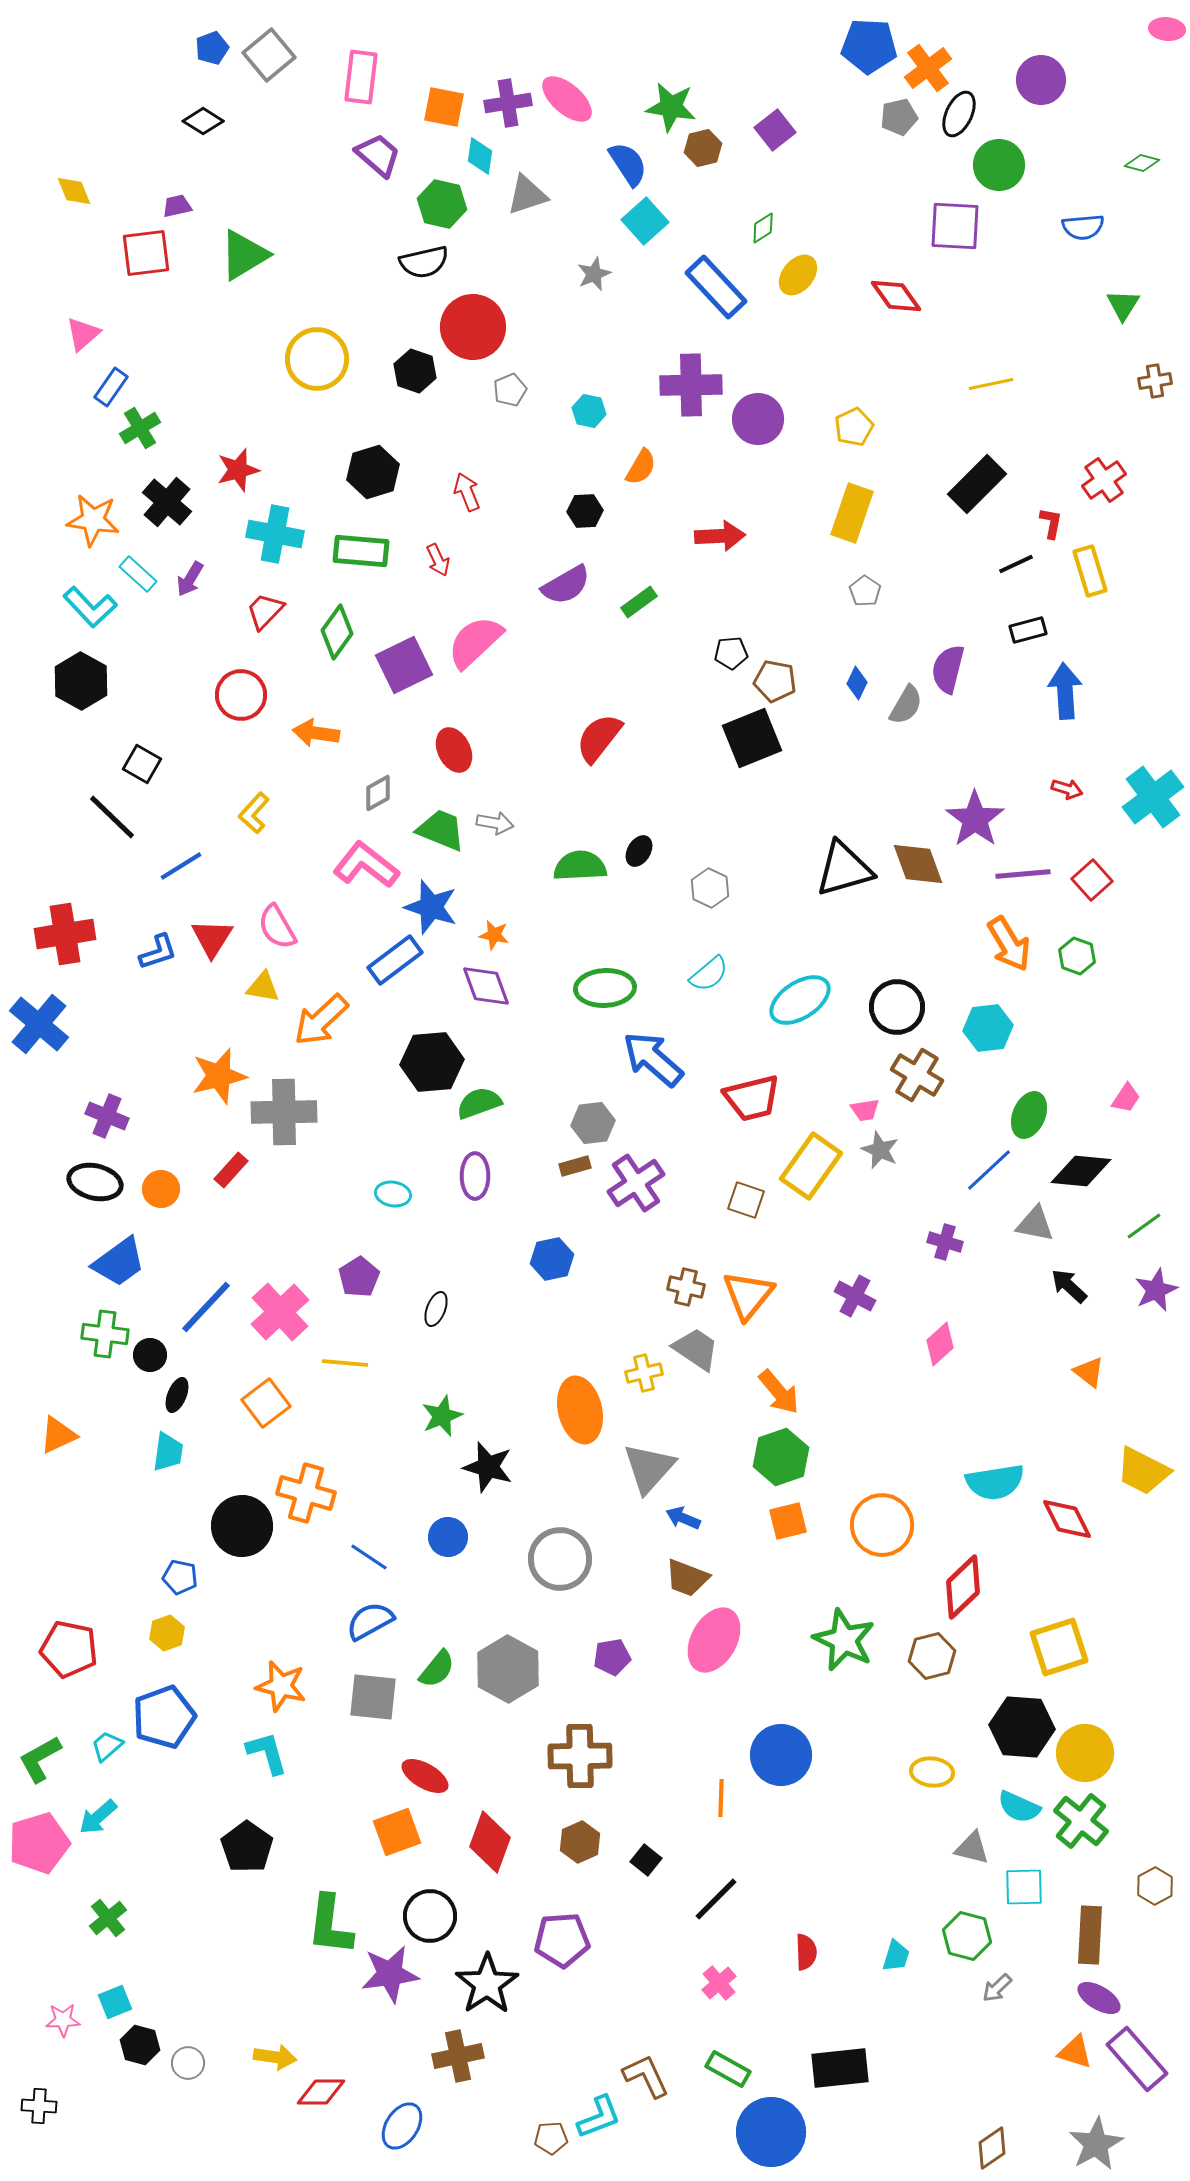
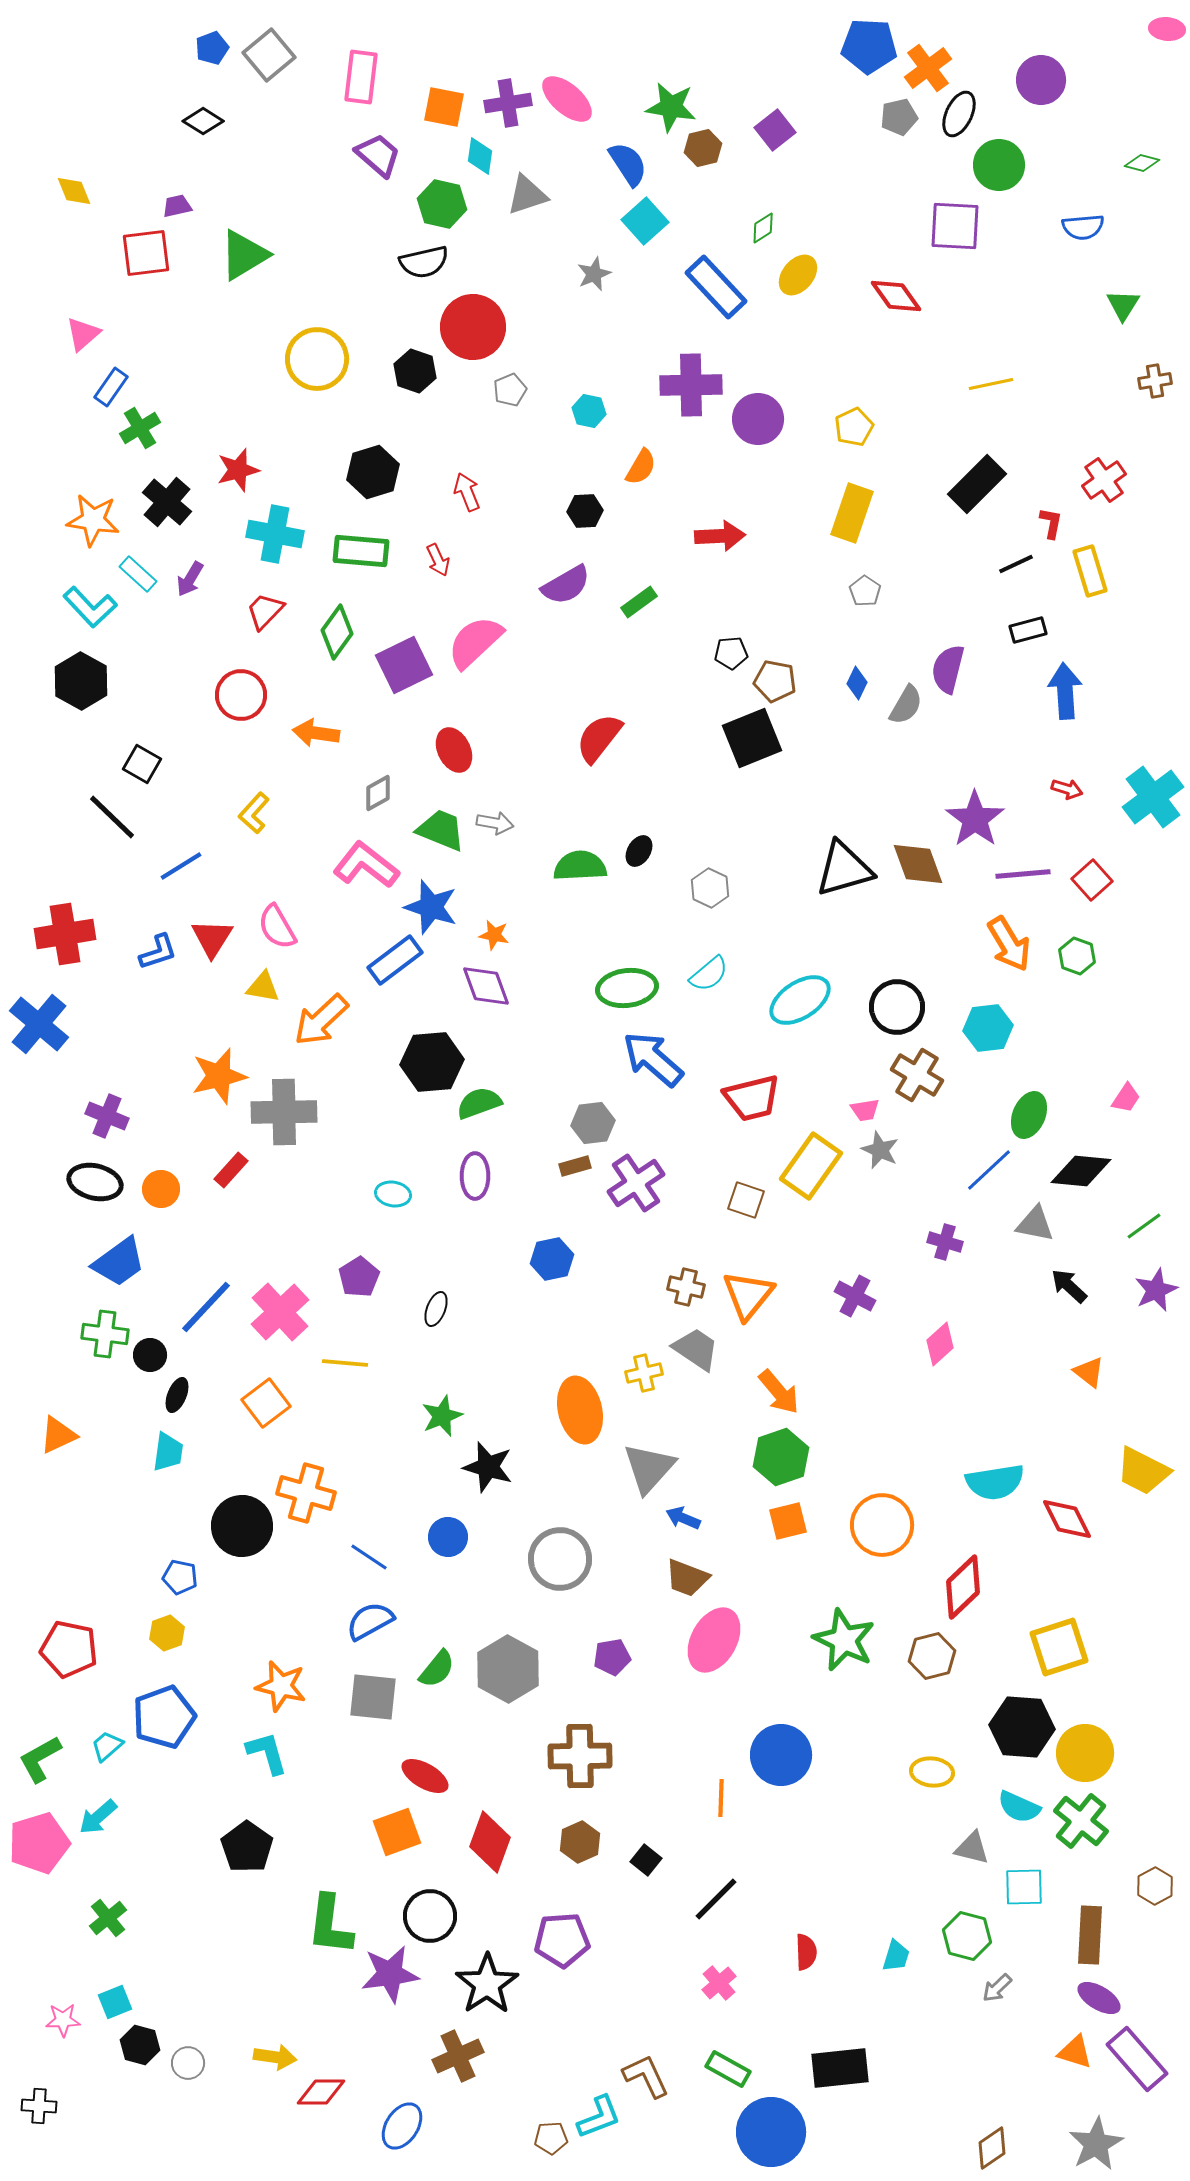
green ellipse at (605, 988): moved 22 px right; rotated 4 degrees counterclockwise
brown cross at (458, 2056): rotated 12 degrees counterclockwise
